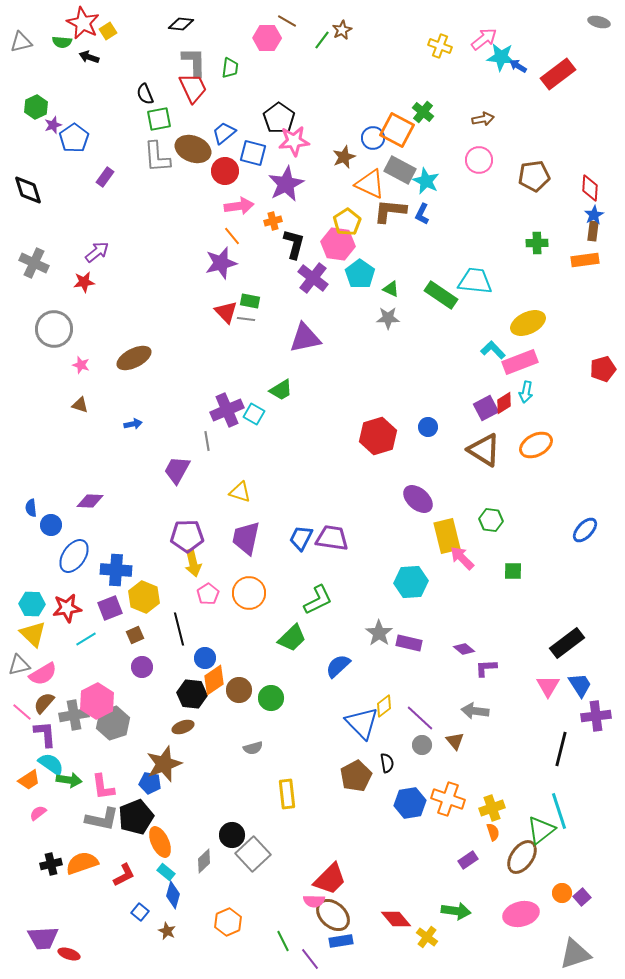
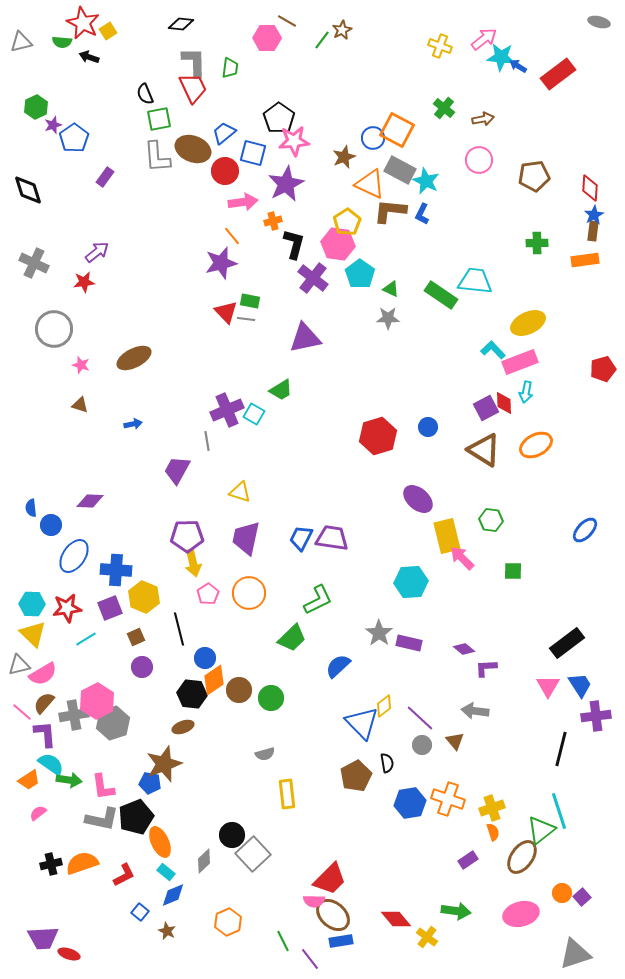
green cross at (423, 112): moved 21 px right, 4 px up
pink arrow at (239, 206): moved 4 px right, 4 px up
red diamond at (504, 403): rotated 60 degrees counterclockwise
brown square at (135, 635): moved 1 px right, 2 px down
gray semicircle at (253, 748): moved 12 px right, 6 px down
blue diamond at (173, 895): rotated 52 degrees clockwise
